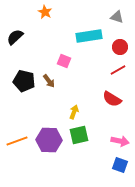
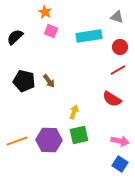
pink square: moved 13 px left, 30 px up
blue square: moved 1 px up; rotated 14 degrees clockwise
